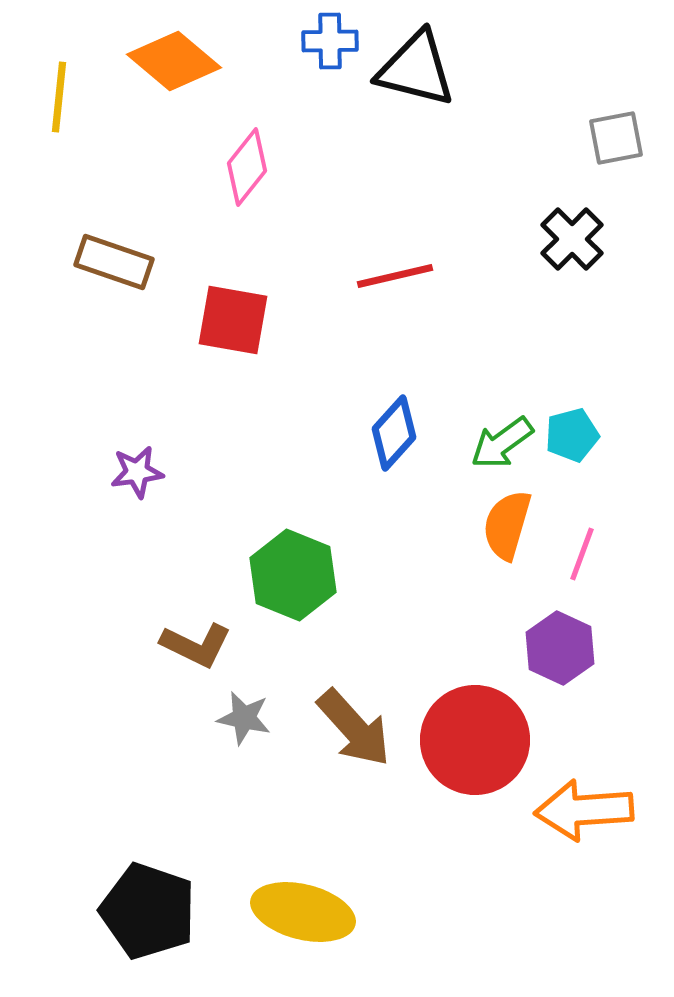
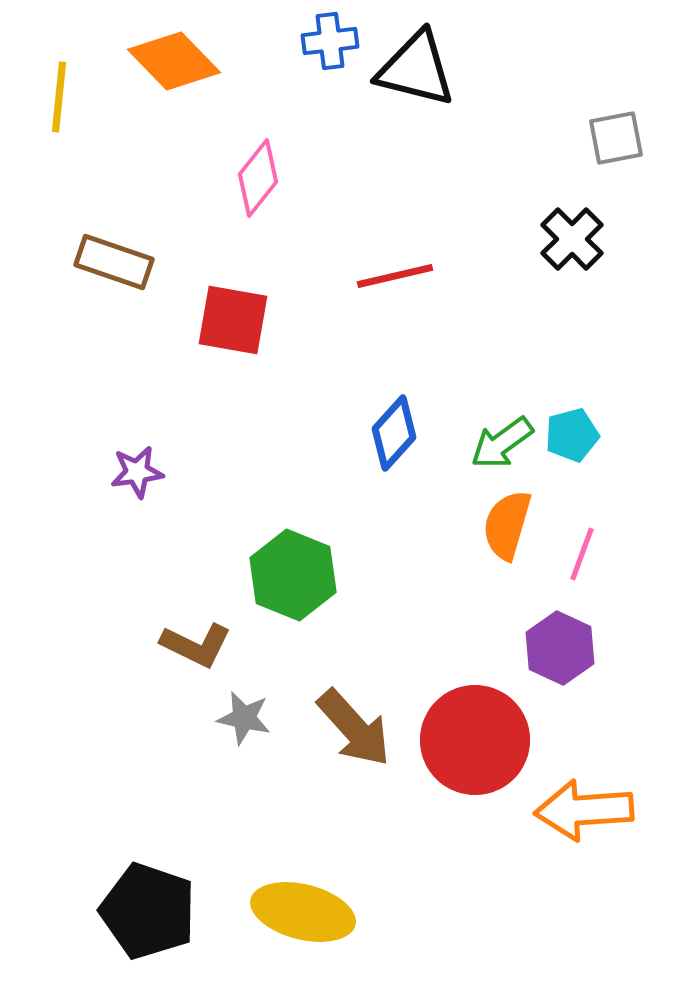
blue cross: rotated 6 degrees counterclockwise
orange diamond: rotated 6 degrees clockwise
pink diamond: moved 11 px right, 11 px down
